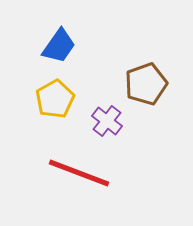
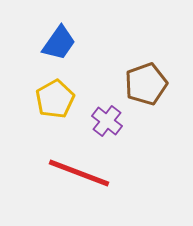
blue trapezoid: moved 3 px up
